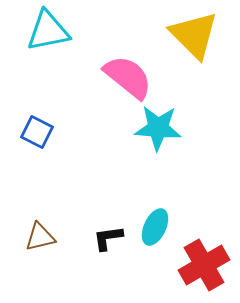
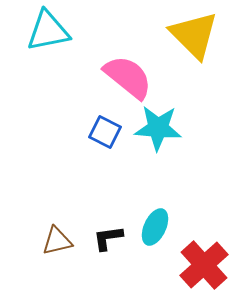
blue square: moved 68 px right
brown triangle: moved 17 px right, 4 px down
red cross: rotated 12 degrees counterclockwise
